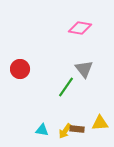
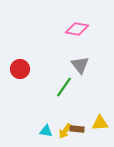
pink diamond: moved 3 px left, 1 px down
gray triangle: moved 4 px left, 4 px up
green line: moved 2 px left
cyan triangle: moved 4 px right, 1 px down
